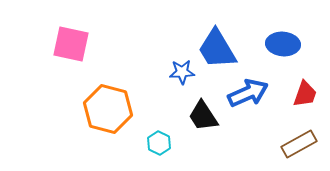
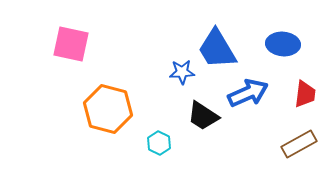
red trapezoid: rotated 12 degrees counterclockwise
black trapezoid: rotated 24 degrees counterclockwise
